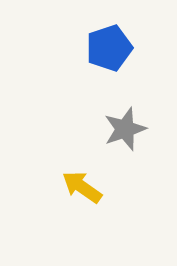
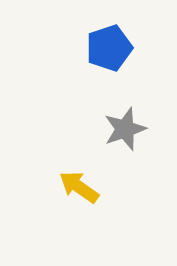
yellow arrow: moved 3 px left
